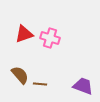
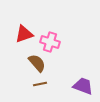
pink cross: moved 4 px down
brown semicircle: moved 17 px right, 12 px up
brown line: rotated 16 degrees counterclockwise
